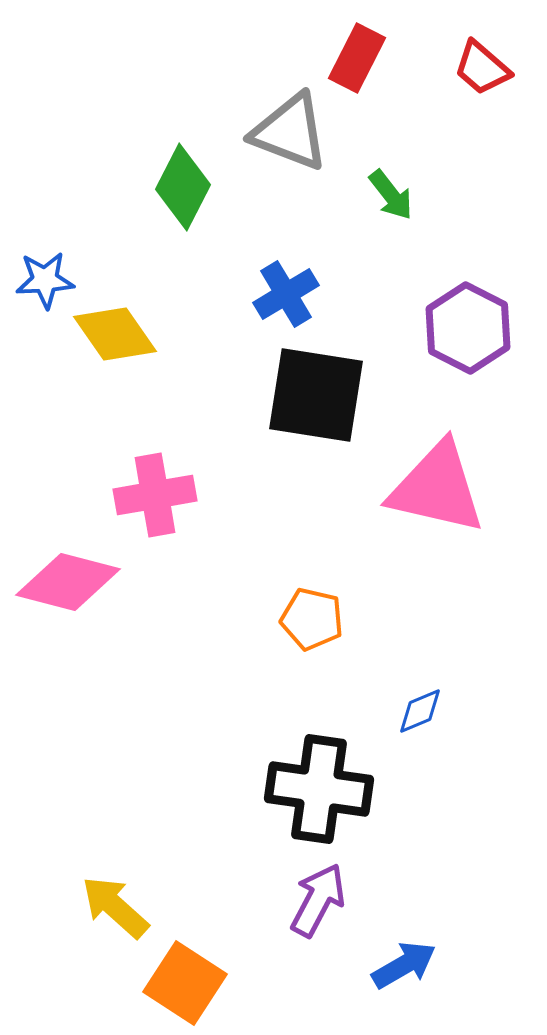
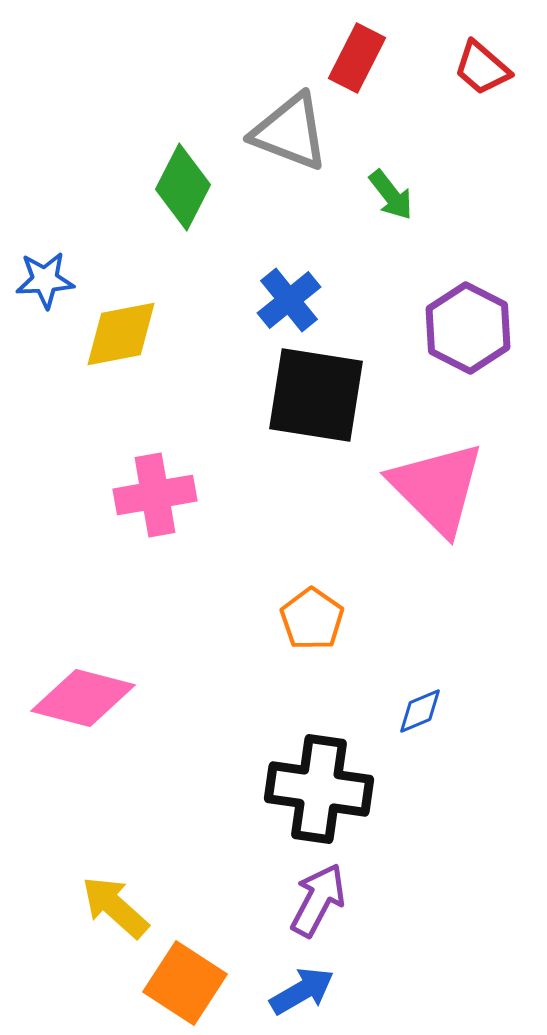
blue cross: moved 3 px right, 6 px down; rotated 8 degrees counterclockwise
yellow diamond: moved 6 px right; rotated 66 degrees counterclockwise
pink triangle: rotated 32 degrees clockwise
pink diamond: moved 15 px right, 116 px down
orange pentagon: rotated 22 degrees clockwise
blue arrow: moved 102 px left, 26 px down
